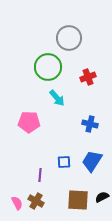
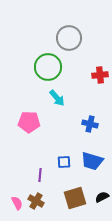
red cross: moved 12 px right, 2 px up; rotated 14 degrees clockwise
blue trapezoid: rotated 105 degrees counterclockwise
brown square: moved 3 px left, 2 px up; rotated 20 degrees counterclockwise
